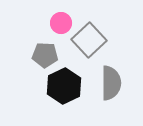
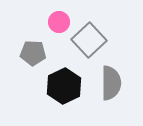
pink circle: moved 2 px left, 1 px up
gray pentagon: moved 12 px left, 2 px up
